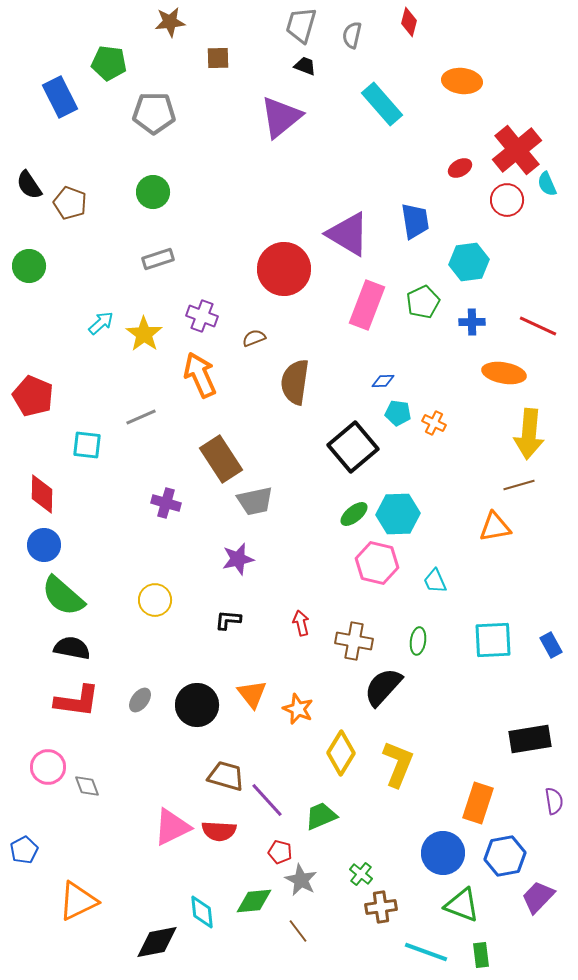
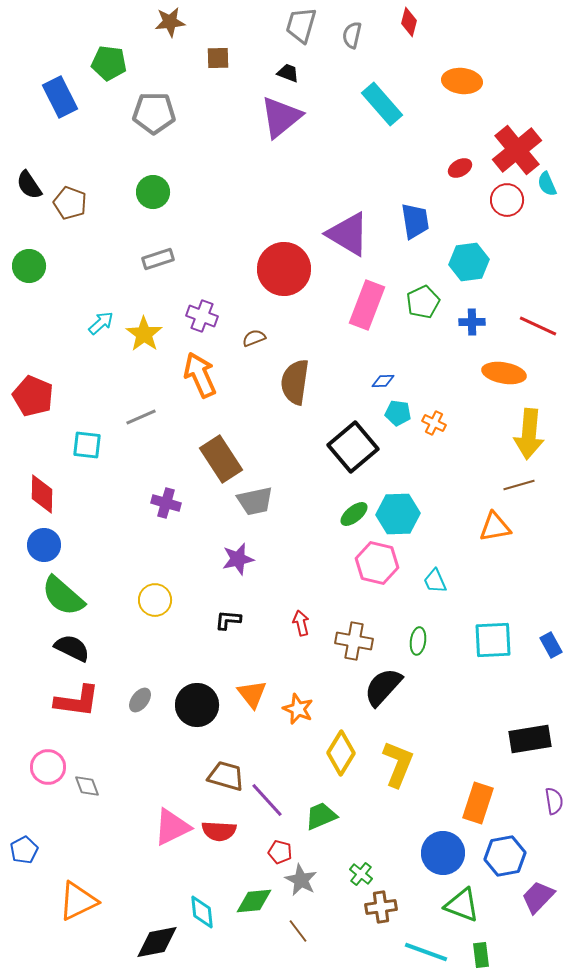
black trapezoid at (305, 66): moved 17 px left, 7 px down
black semicircle at (72, 648): rotated 15 degrees clockwise
